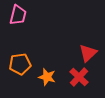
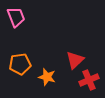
pink trapezoid: moved 2 px left, 2 px down; rotated 35 degrees counterclockwise
red triangle: moved 13 px left, 7 px down
red cross: moved 10 px right, 3 px down; rotated 24 degrees clockwise
